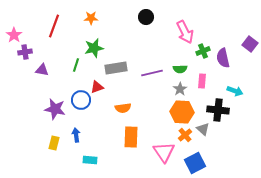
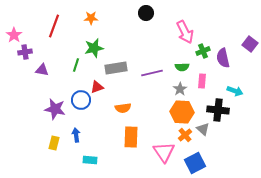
black circle: moved 4 px up
green semicircle: moved 2 px right, 2 px up
